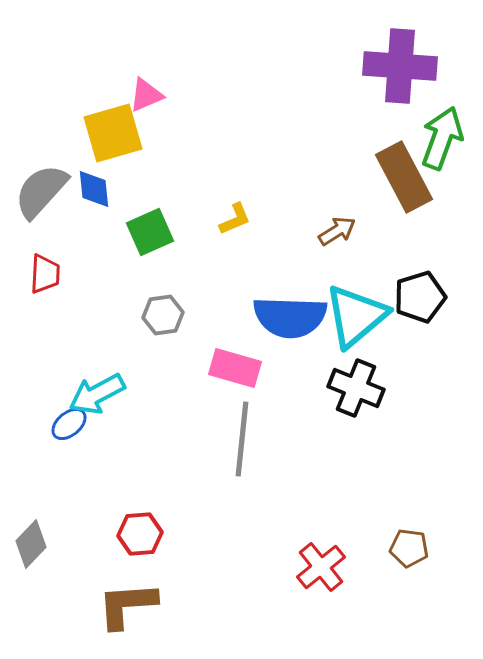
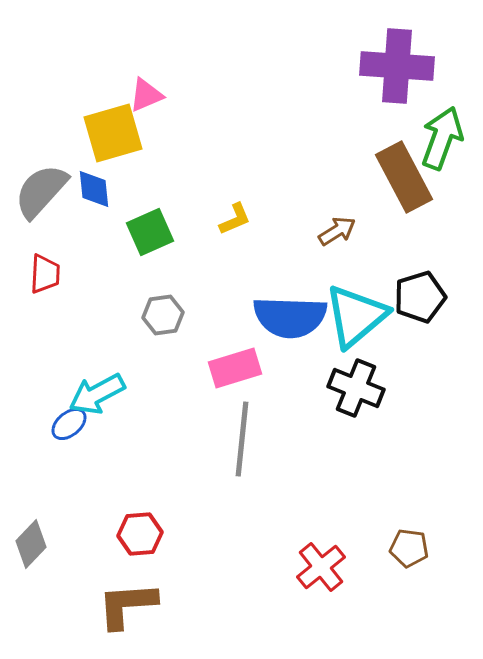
purple cross: moved 3 px left
pink rectangle: rotated 33 degrees counterclockwise
